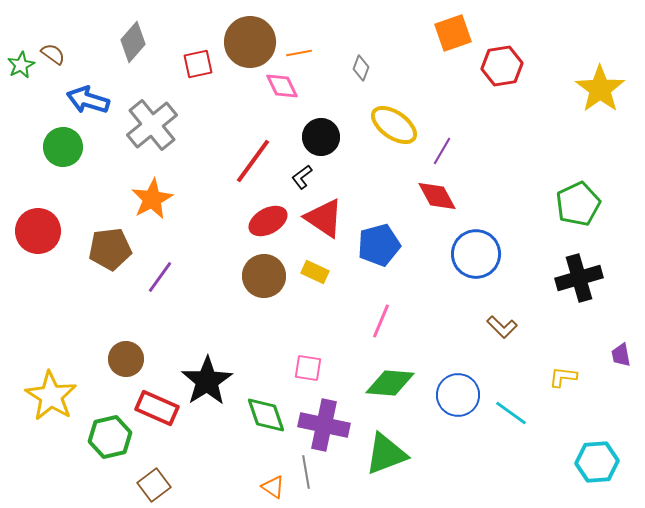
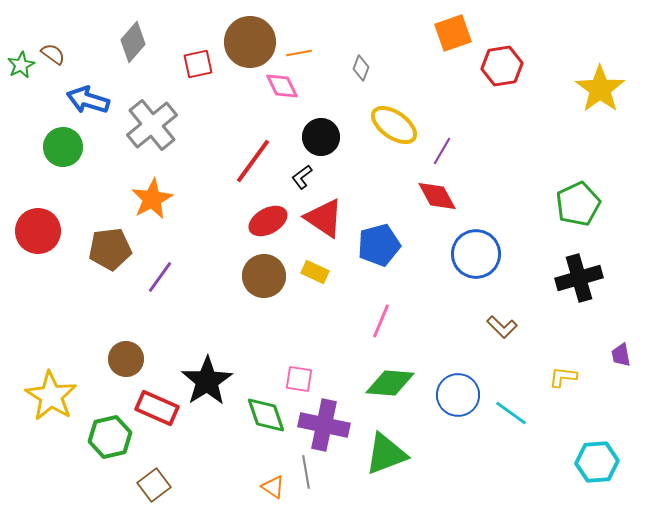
pink square at (308, 368): moved 9 px left, 11 px down
